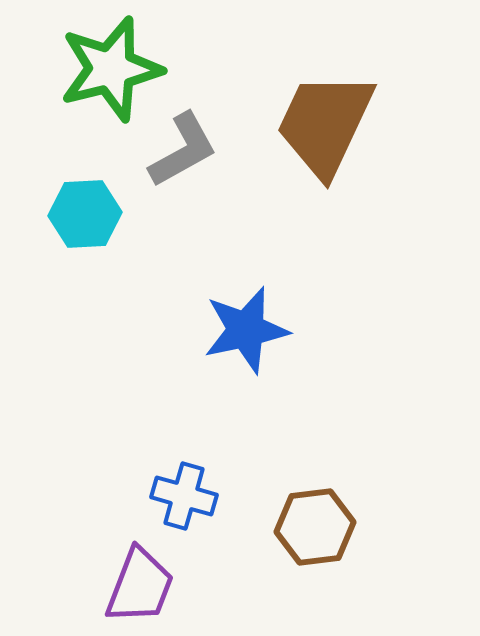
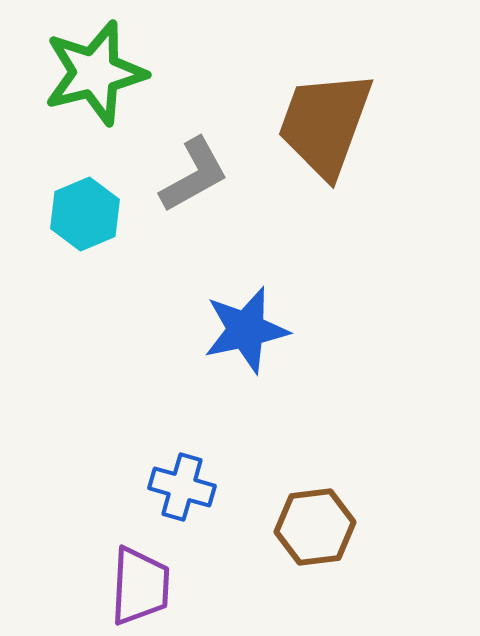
green star: moved 16 px left, 4 px down
brown trapezoid: rotated 5 degrees counterclockwise
gray L-shape: moved 11 px right, 25 px down
cyan hexagon: rotated 20 degrees counterclockwise
blue cross: moved 2 px left, 9 px up
purple trapezoid: rotated 18 degrees counterclockwise
